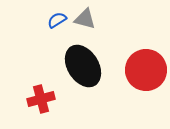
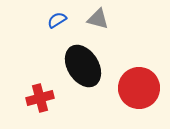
gray triangle: moved 13 px right
red circle: moved 7 px left, 18 px down
red cross: moved 1 px left, 1 px up
